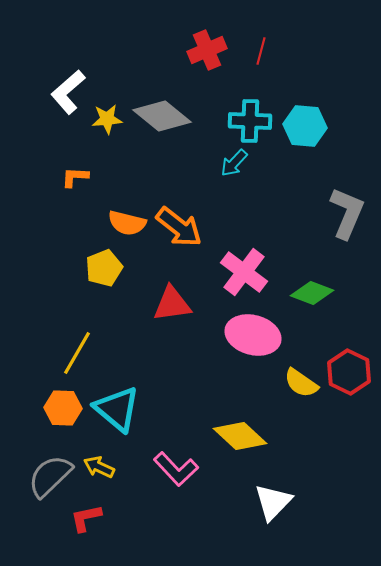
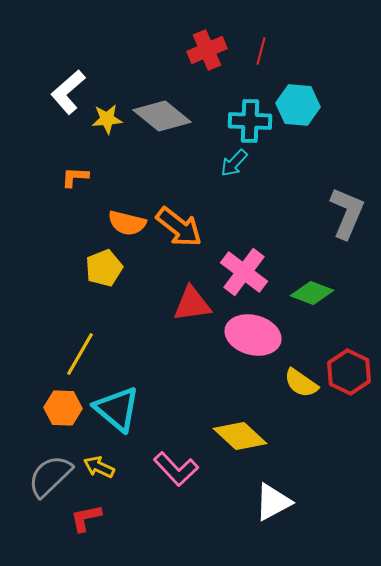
cyan hexagon: moved 7 px left, 21 px up
red triangle: moved 20 px right
yellow line: moved 3 px right, 1 px down
white triangle: rotated 18 degrees clockwise
